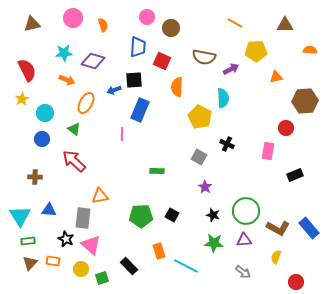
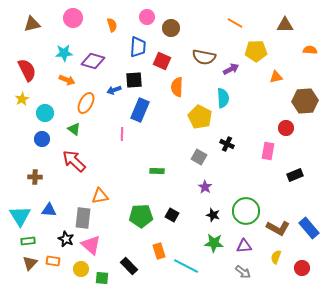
orange semicircle at (103, 25): moved 9 px right
purple triangle at (244, 240): moved 6 px down
green square at (102, 278): rotated 24 degrees clockwise
red circle at (296, 282): moved 6 px right, 14 px up
